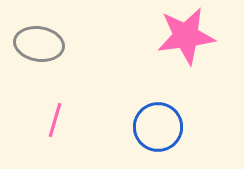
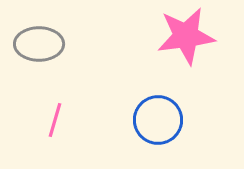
gray ellipse: rotated 9 degrees counterclockwise
blue circle: moved 7 px up
